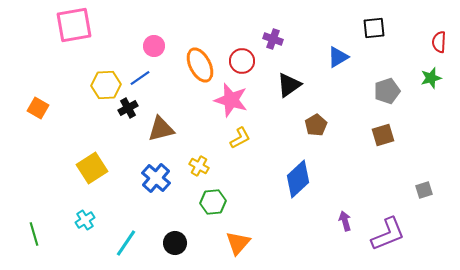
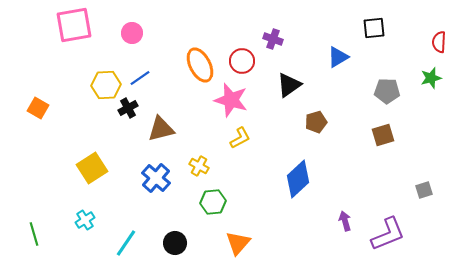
pink circle: moved 22 px left, 13 px up
gray pentagon: rotated 20 degrees clockwise
brown pentagon: moved 3 px up; rotated 15 degrees clockwise
